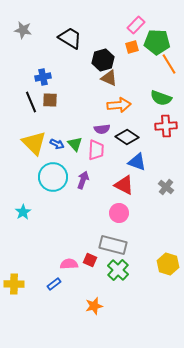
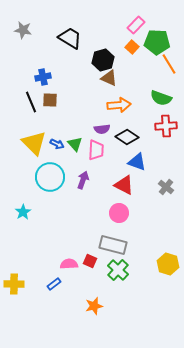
orange square: rotated 32 degrees counterclockwise
cyan circle: moved 3 px left
red square: moved 1 px down
